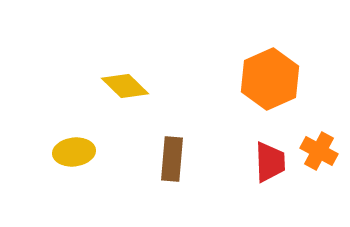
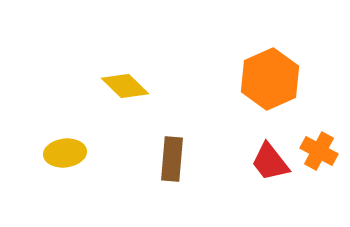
yellow ellipse: moved 9 px left, 1 px down
red trapezoid: rotated 144 degrees clockwise
